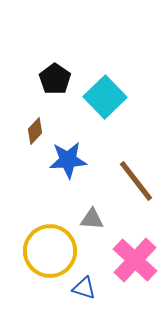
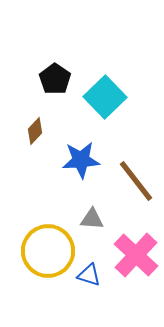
blue star: moved 13 px right
yellow circle: moved 2 px left
pink cross: moved 1 px right, 5 px up
blue triangle: moved 5 px right, 13 px up
